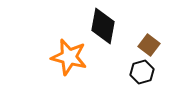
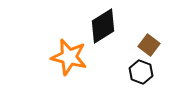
black diamond: rotated 48 degrees clockwise
black hexagon: moved 1 px left; rotated 25 degrees counterclockwise
